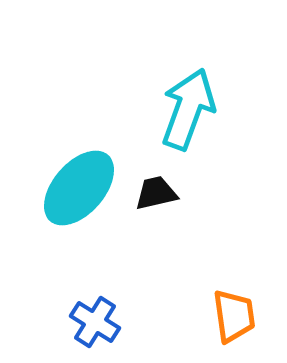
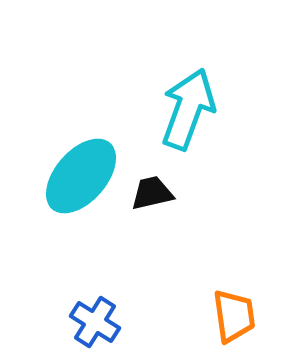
cyan ellipse: moved 2 px right, 12 px up
black trapezoid: moved 4 px left
